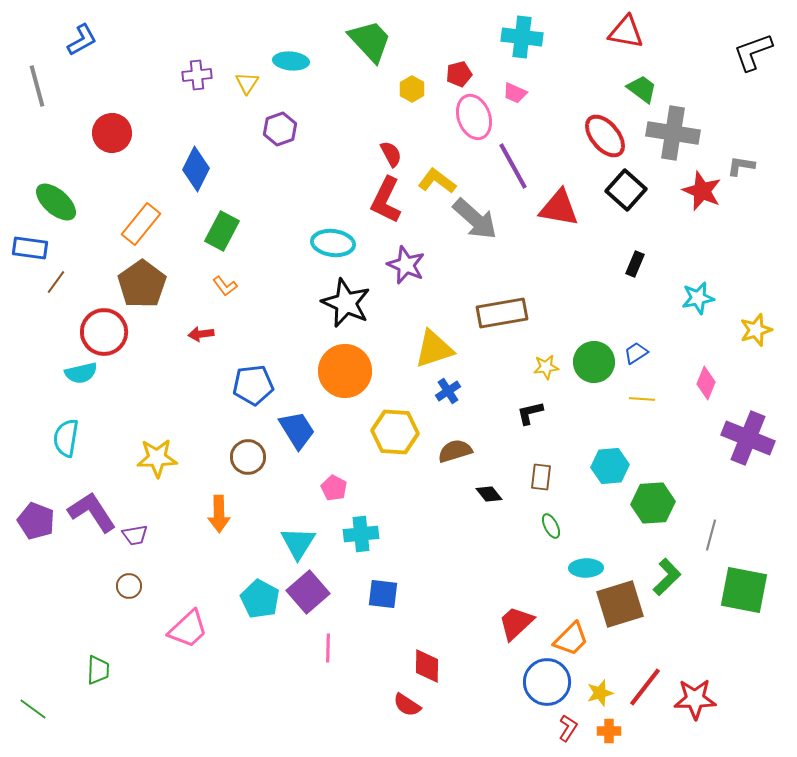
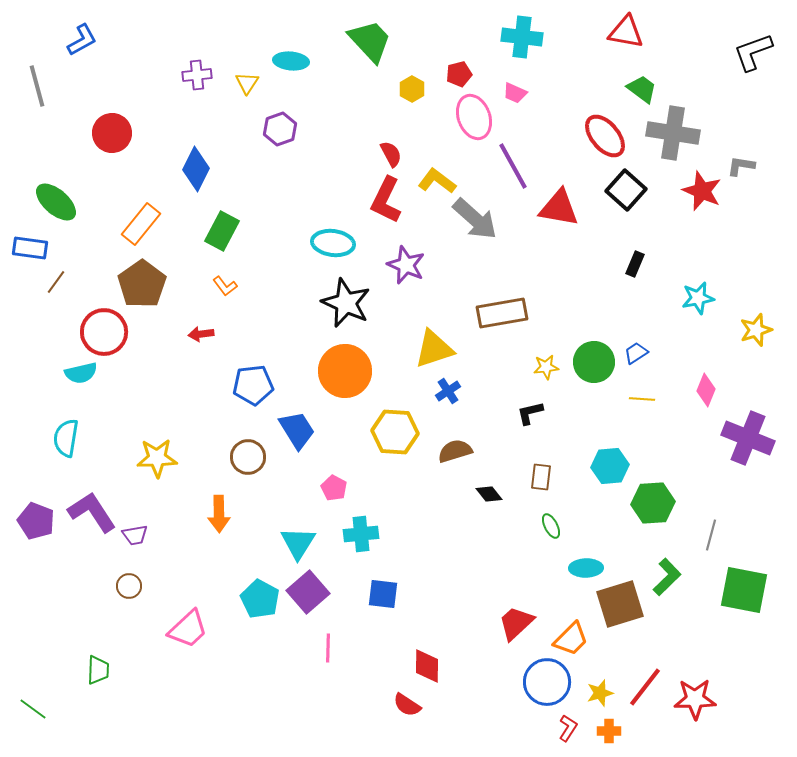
pink diamond at (706, 383): moved 7 px down
